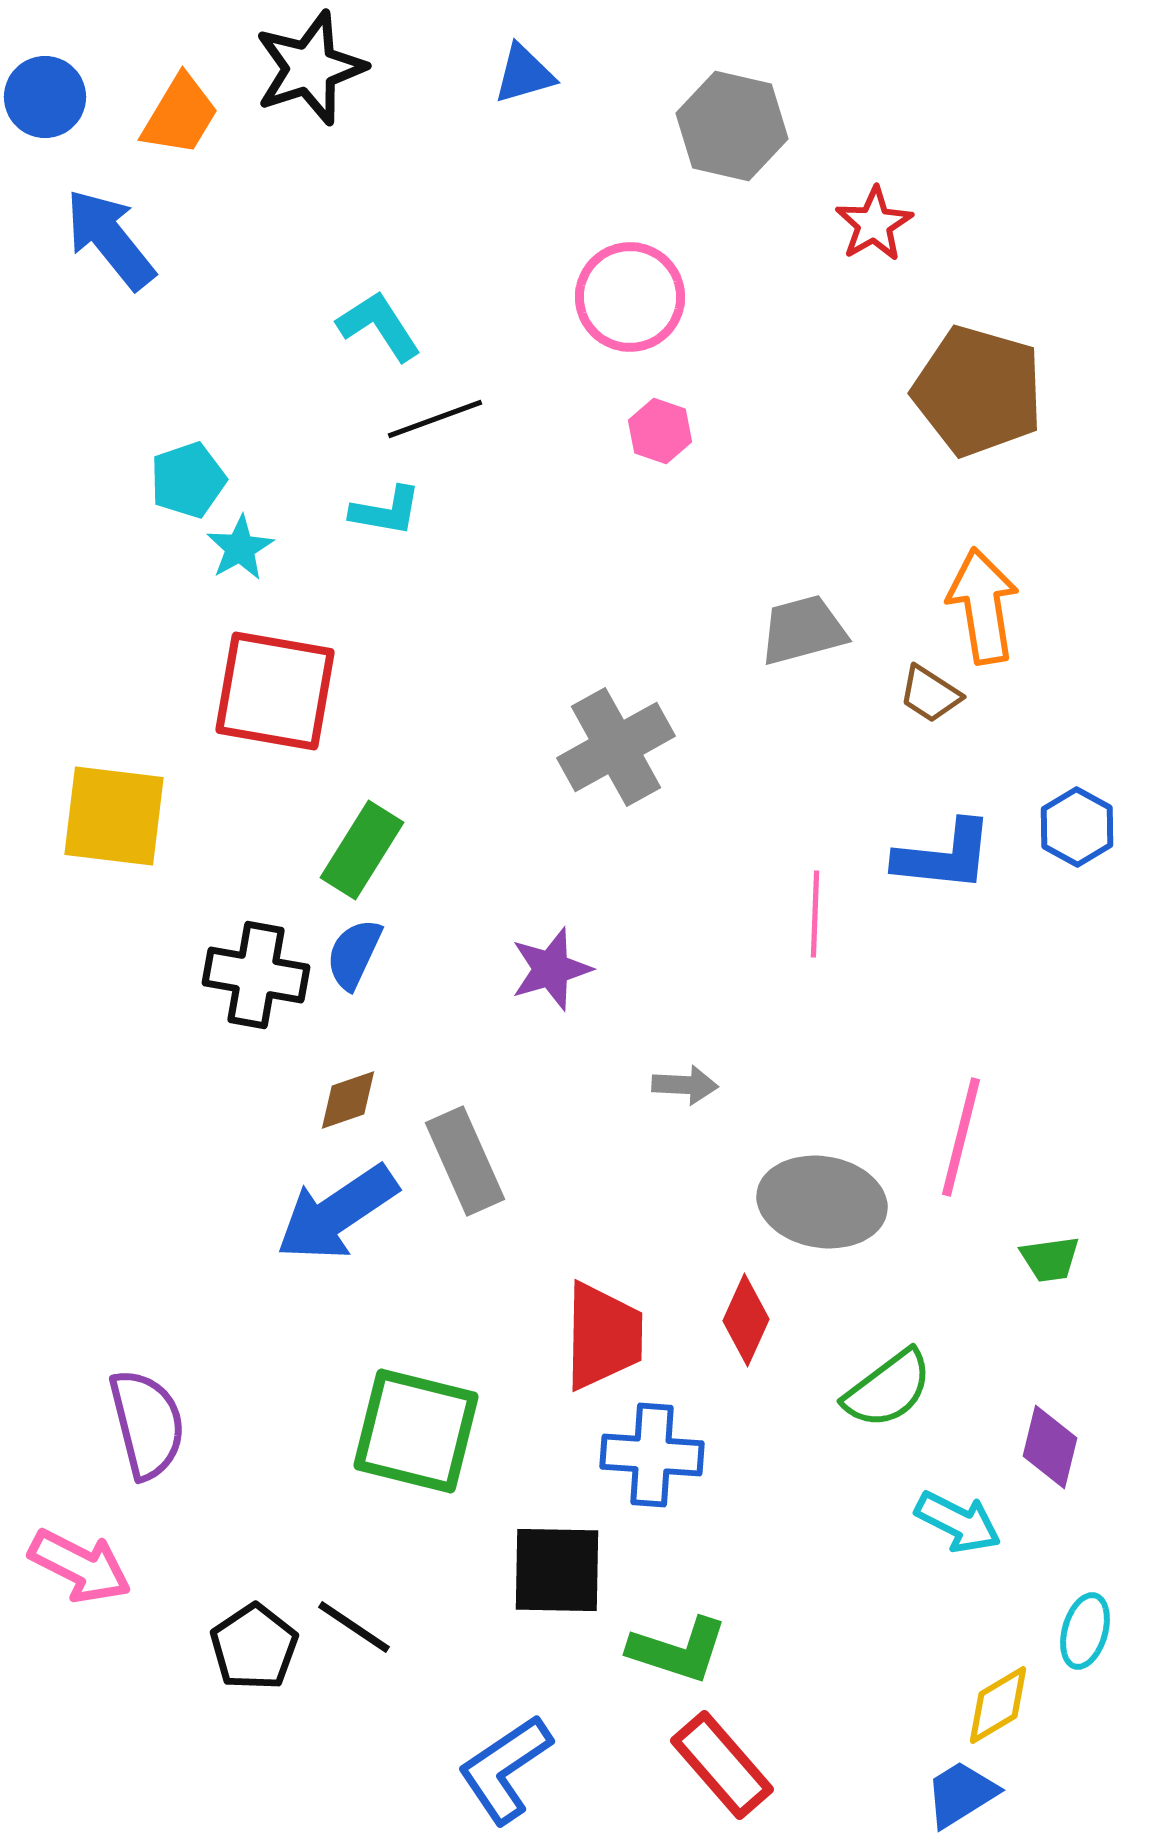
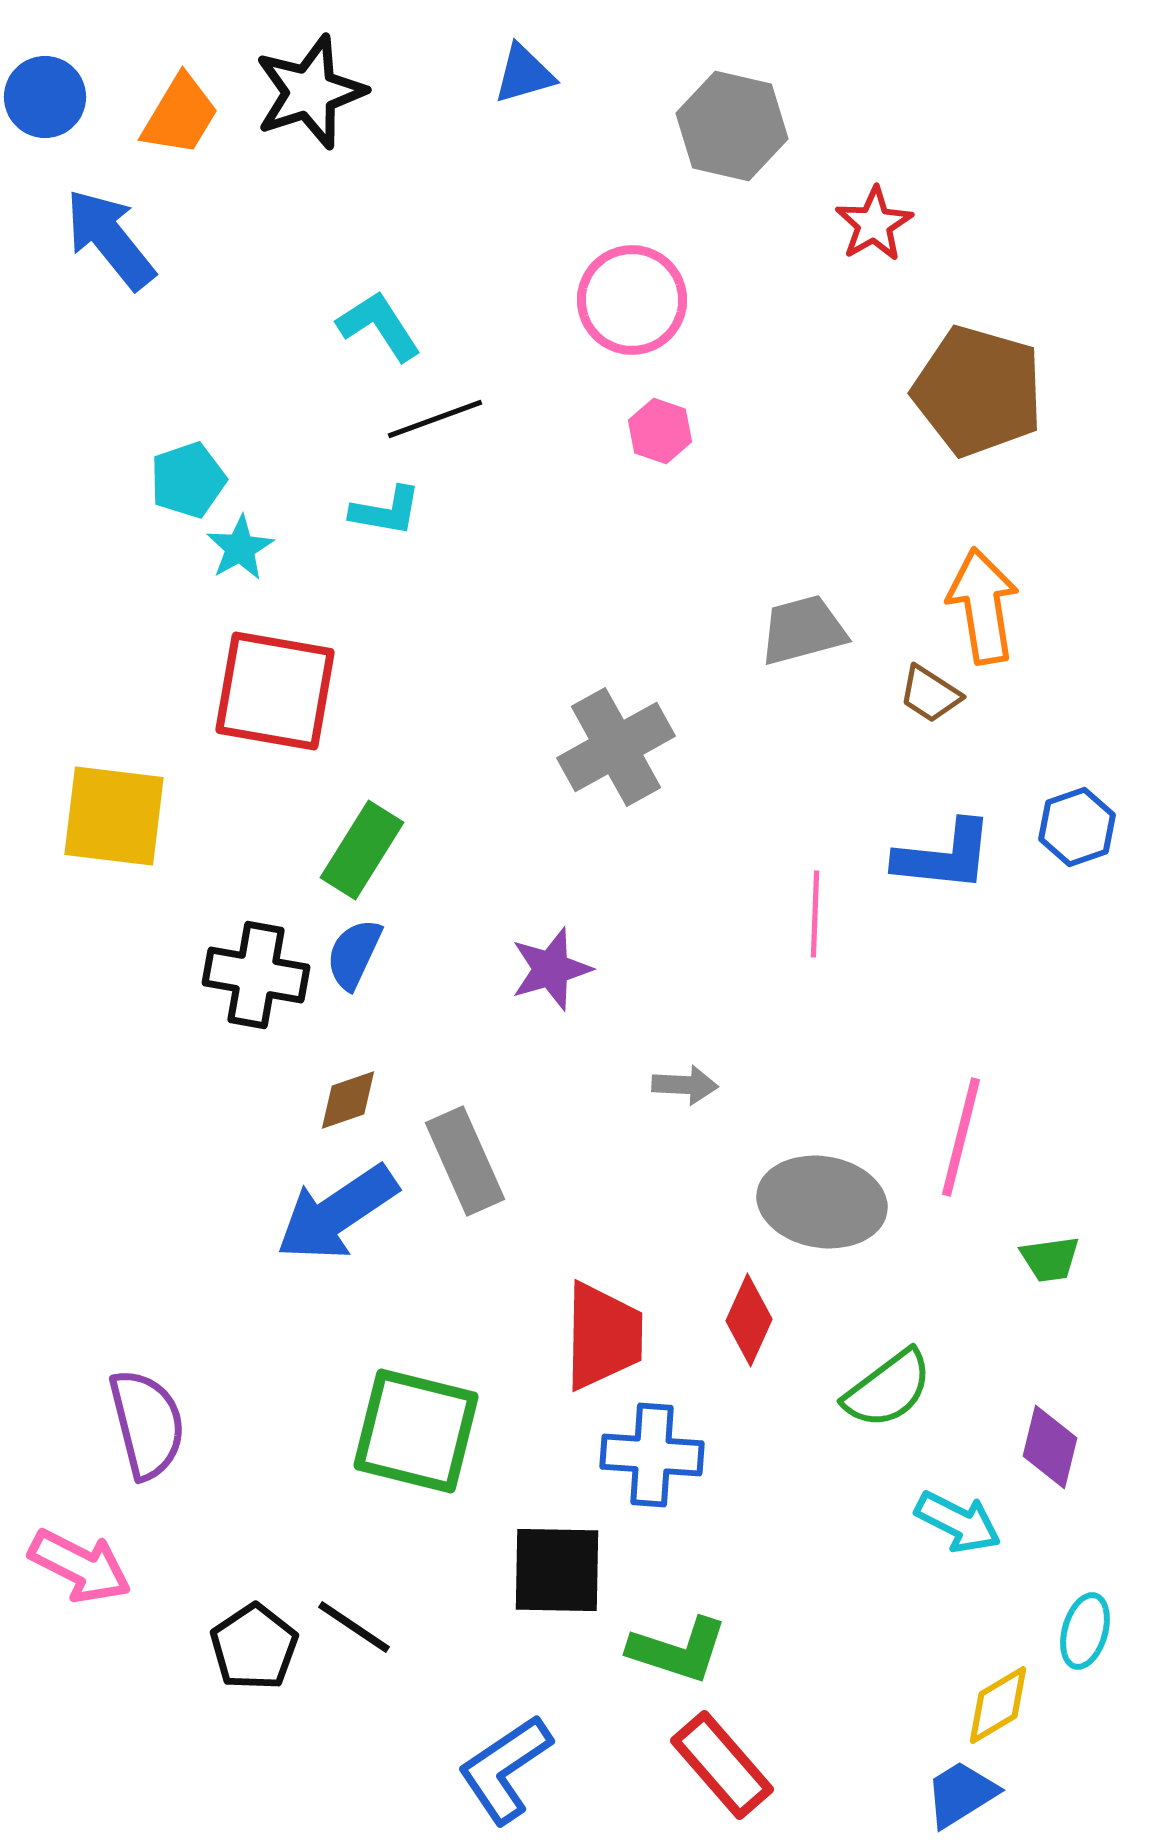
black star at (310, 68): moved 24 px down
pink circle at (630, 297): moved 2 px right, 3 px down
blue hexagon at (1077, 827): rotated 12 degrees clockwise
red diamond at (746, 1320): moved 3 px right
